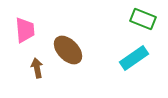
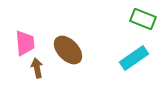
pink trapezoid: moved 13 px down
